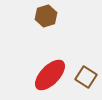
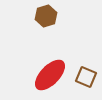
brown square: rotated 10 degrees counterclockwise
